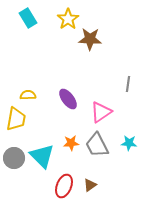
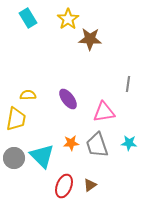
pink triangle: moved 3 px right; rotated 25 degrees clockwise
gray trapezoid: rotated 8 degrees clockwise
